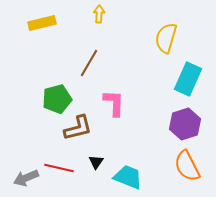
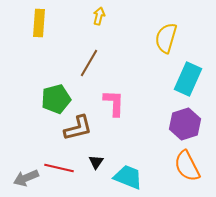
yellow arrow: moved 2 px down; rotated 12 degrees clockwise
yellow rectangle: moved 3 px left; rotated 72 degrees counterclockwise
green pentagon: moved 1 px left
